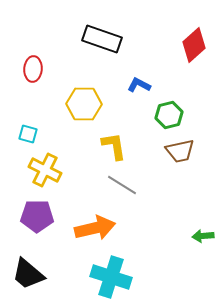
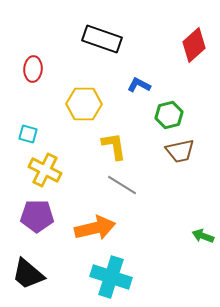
green arrow: rotated 25 degrees clockwise
